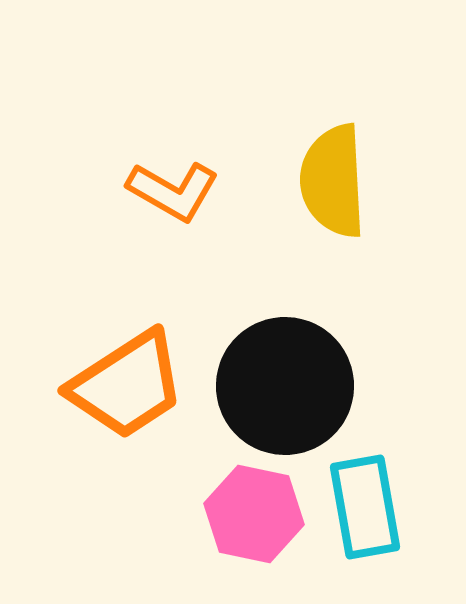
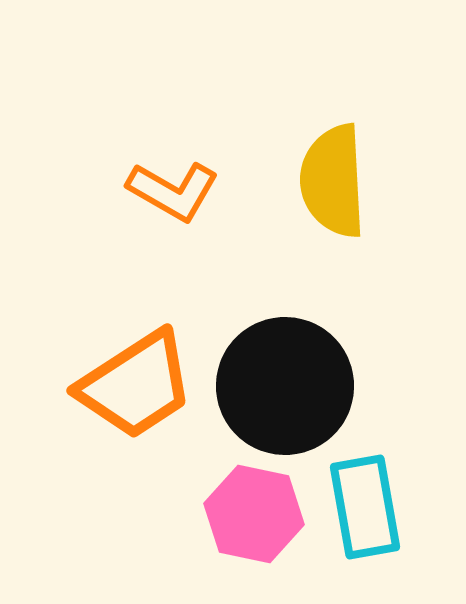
orange trapezoid: moved 9 px right
